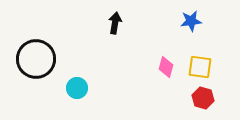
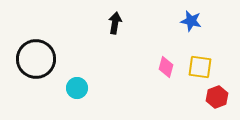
blue star: rotated 20 degrees clockwise
red hexagon: moved 14 px right, 1 px up; rotated 25 degrees clockwise
